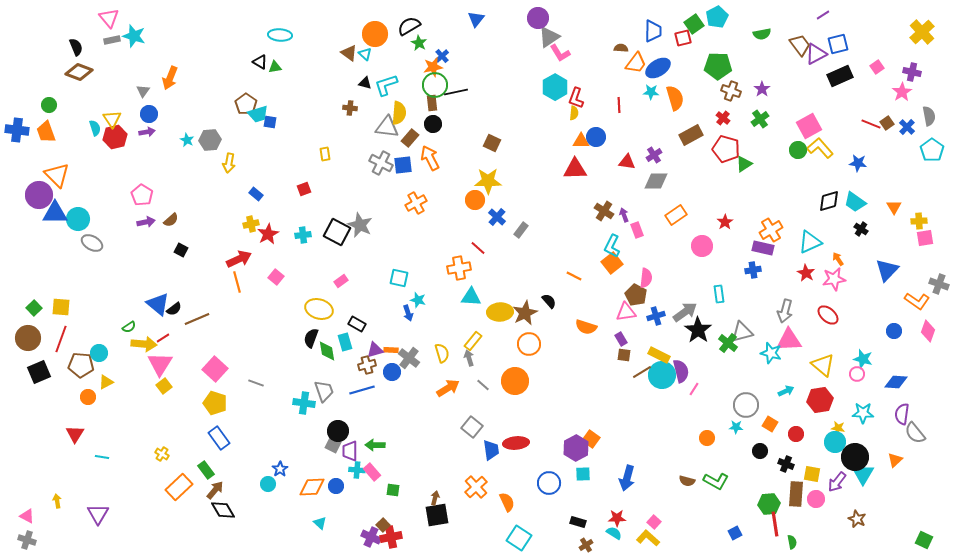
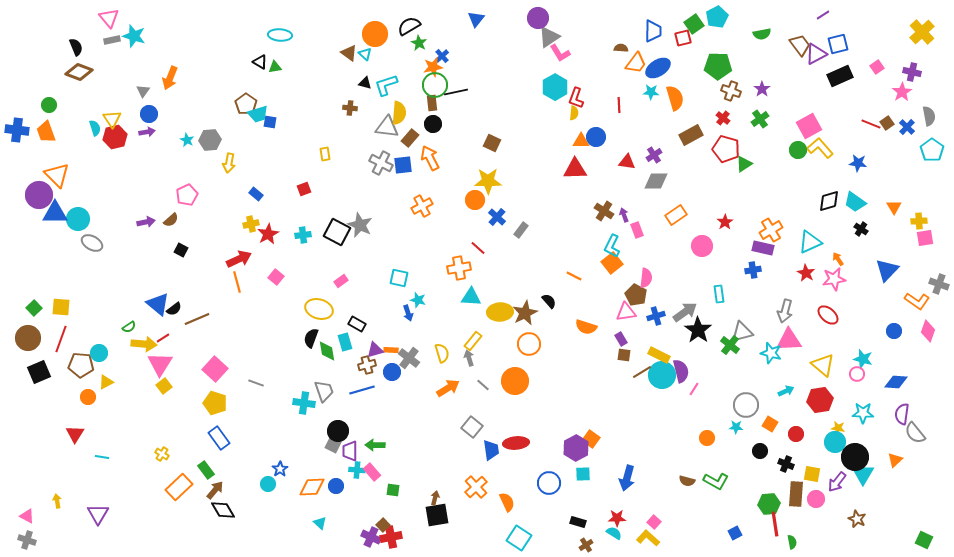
pink pentagon at (142, 195): moved 45 px right; rotated 15 degrees clockwise
orange cross at (416, 203): moved 6 px right, 3 px down
green cross at (728, 343): moved 2 px right, 2 px down
